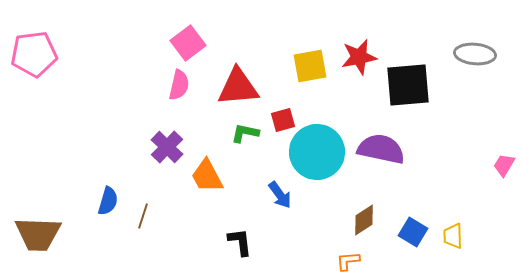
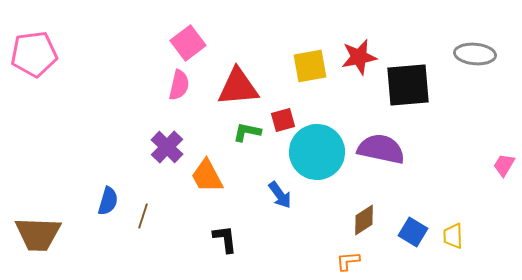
green L-shape: moved 2 px right, 1 px up
black L-shape: moved 15 px left, 3 px up
